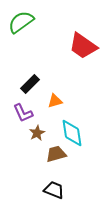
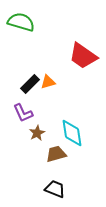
green semicircle: rotated 52 degrees clockwise
red trapezoid: moved 10 px down
orange triangle: moved 7 px left, 19 px up
black trapezoid: moved 1 px right, 1 px up
